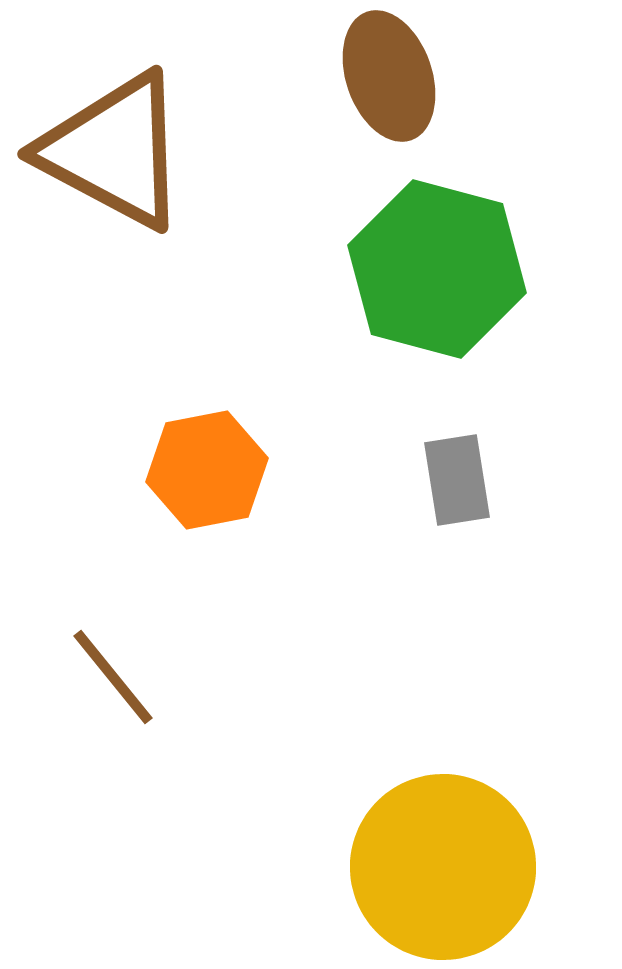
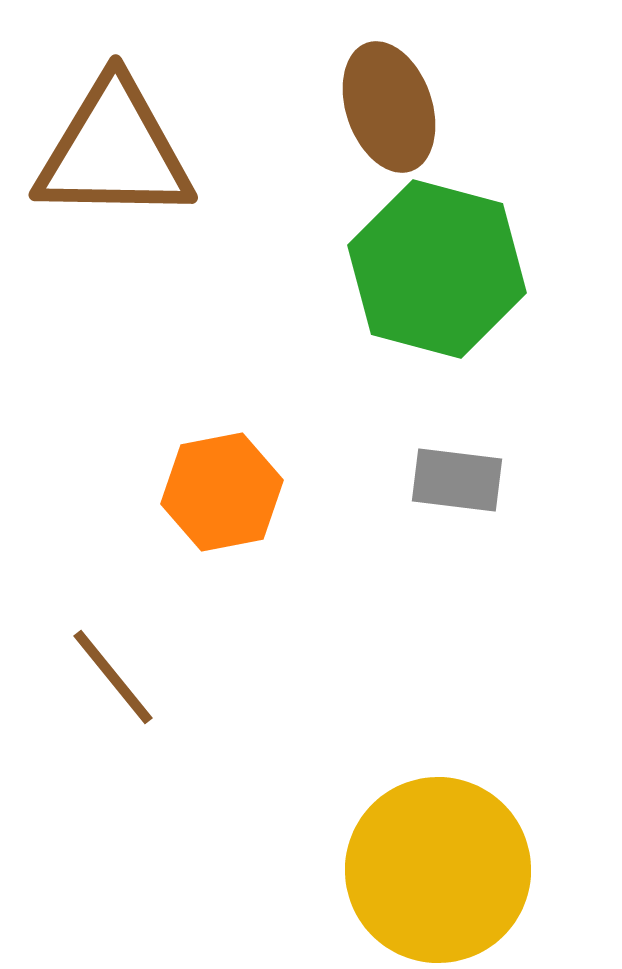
brown ellipse: moved 31 px down
brown triangle: rotated 27 degrees counterclockwise
orange hexagon: moved 15 px right, 22 px down
gray rectangle: rotated 74 degrees counterclockwise
yellow circle: moved 5 px left, 3 px down
